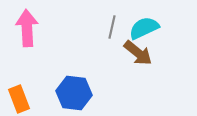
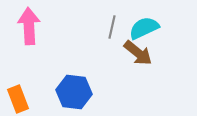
pink arrow: moved 2 px right, 2 px up
blue hexagon: moved 1 px up
orange rectangle: moved 1 px left
